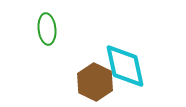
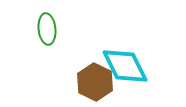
cyan diamond: rotated 15 degrees counterclockwise
